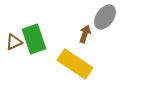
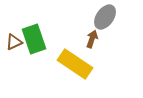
brown arrow: moved 7 px right, 5 px down
